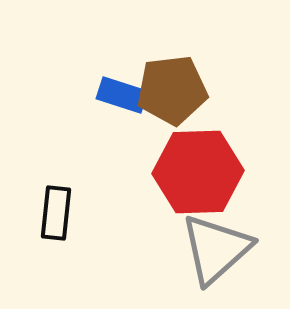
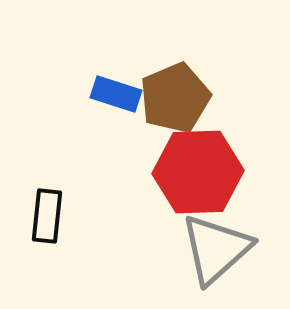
brown pentagon: moved 3 px right, 8 px down; rotated 16 degrees counterclockwise
blue rectangle: moved 6 px left, 1 px up
black rectangle: moved 9 px left, 3 px down
